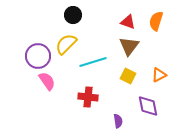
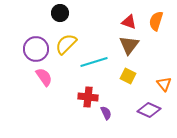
black circle: moved 13 px left, 2 px up
red triangle: moved 1 px right
brown triangle: moved 1 px up
purple circle: moved 2 px left, 7 px up
cyan line: moved 1 px right
orange triangle: moved 5 px right, 9 px down; rotated 42 degrees counterclockwise
pink semicircle: moved 3 px left, 4 px up
purple diamond: moved 1 px right, 4 px down; rotated 55 degrees counterclockwise
purple semicircle: moved 12 px left, 8 px up; rotated 16 degrees counterclockwise
